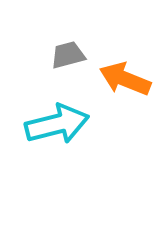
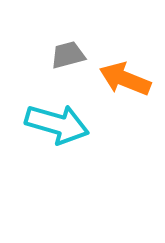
cyan arrow: rotated 30 degrees clockwise
